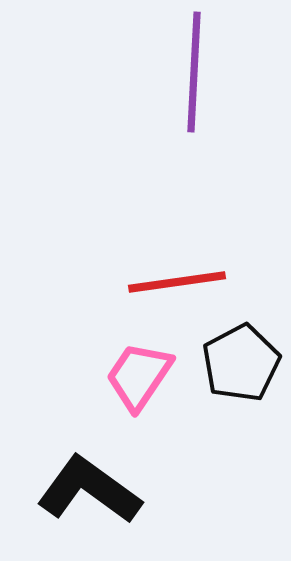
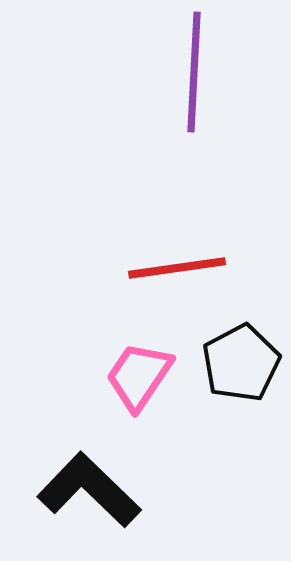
red line: moved 14 px up
black L-shape: rotated 8 degrees clockwise
